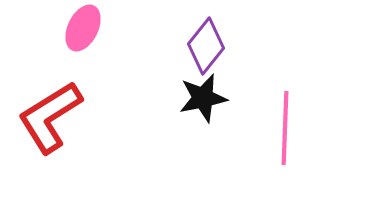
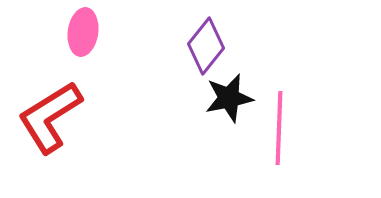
pink ellipse: moved 4 px down; rotated 18 degrees counterclockwise
black star: moved 26 px right
pink line: moved 6 px left
